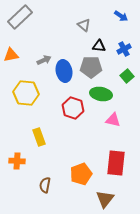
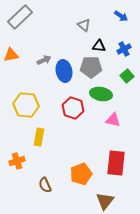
yellow hexagon: moved 12 px down
yellow rectangle: rotated 30 degrees clockwise
orange cross: rotated 21 degrees counterclockwise
brown semicircle: rotated 35 degrees counterclockwise
brown triangle: moved 2 px down
